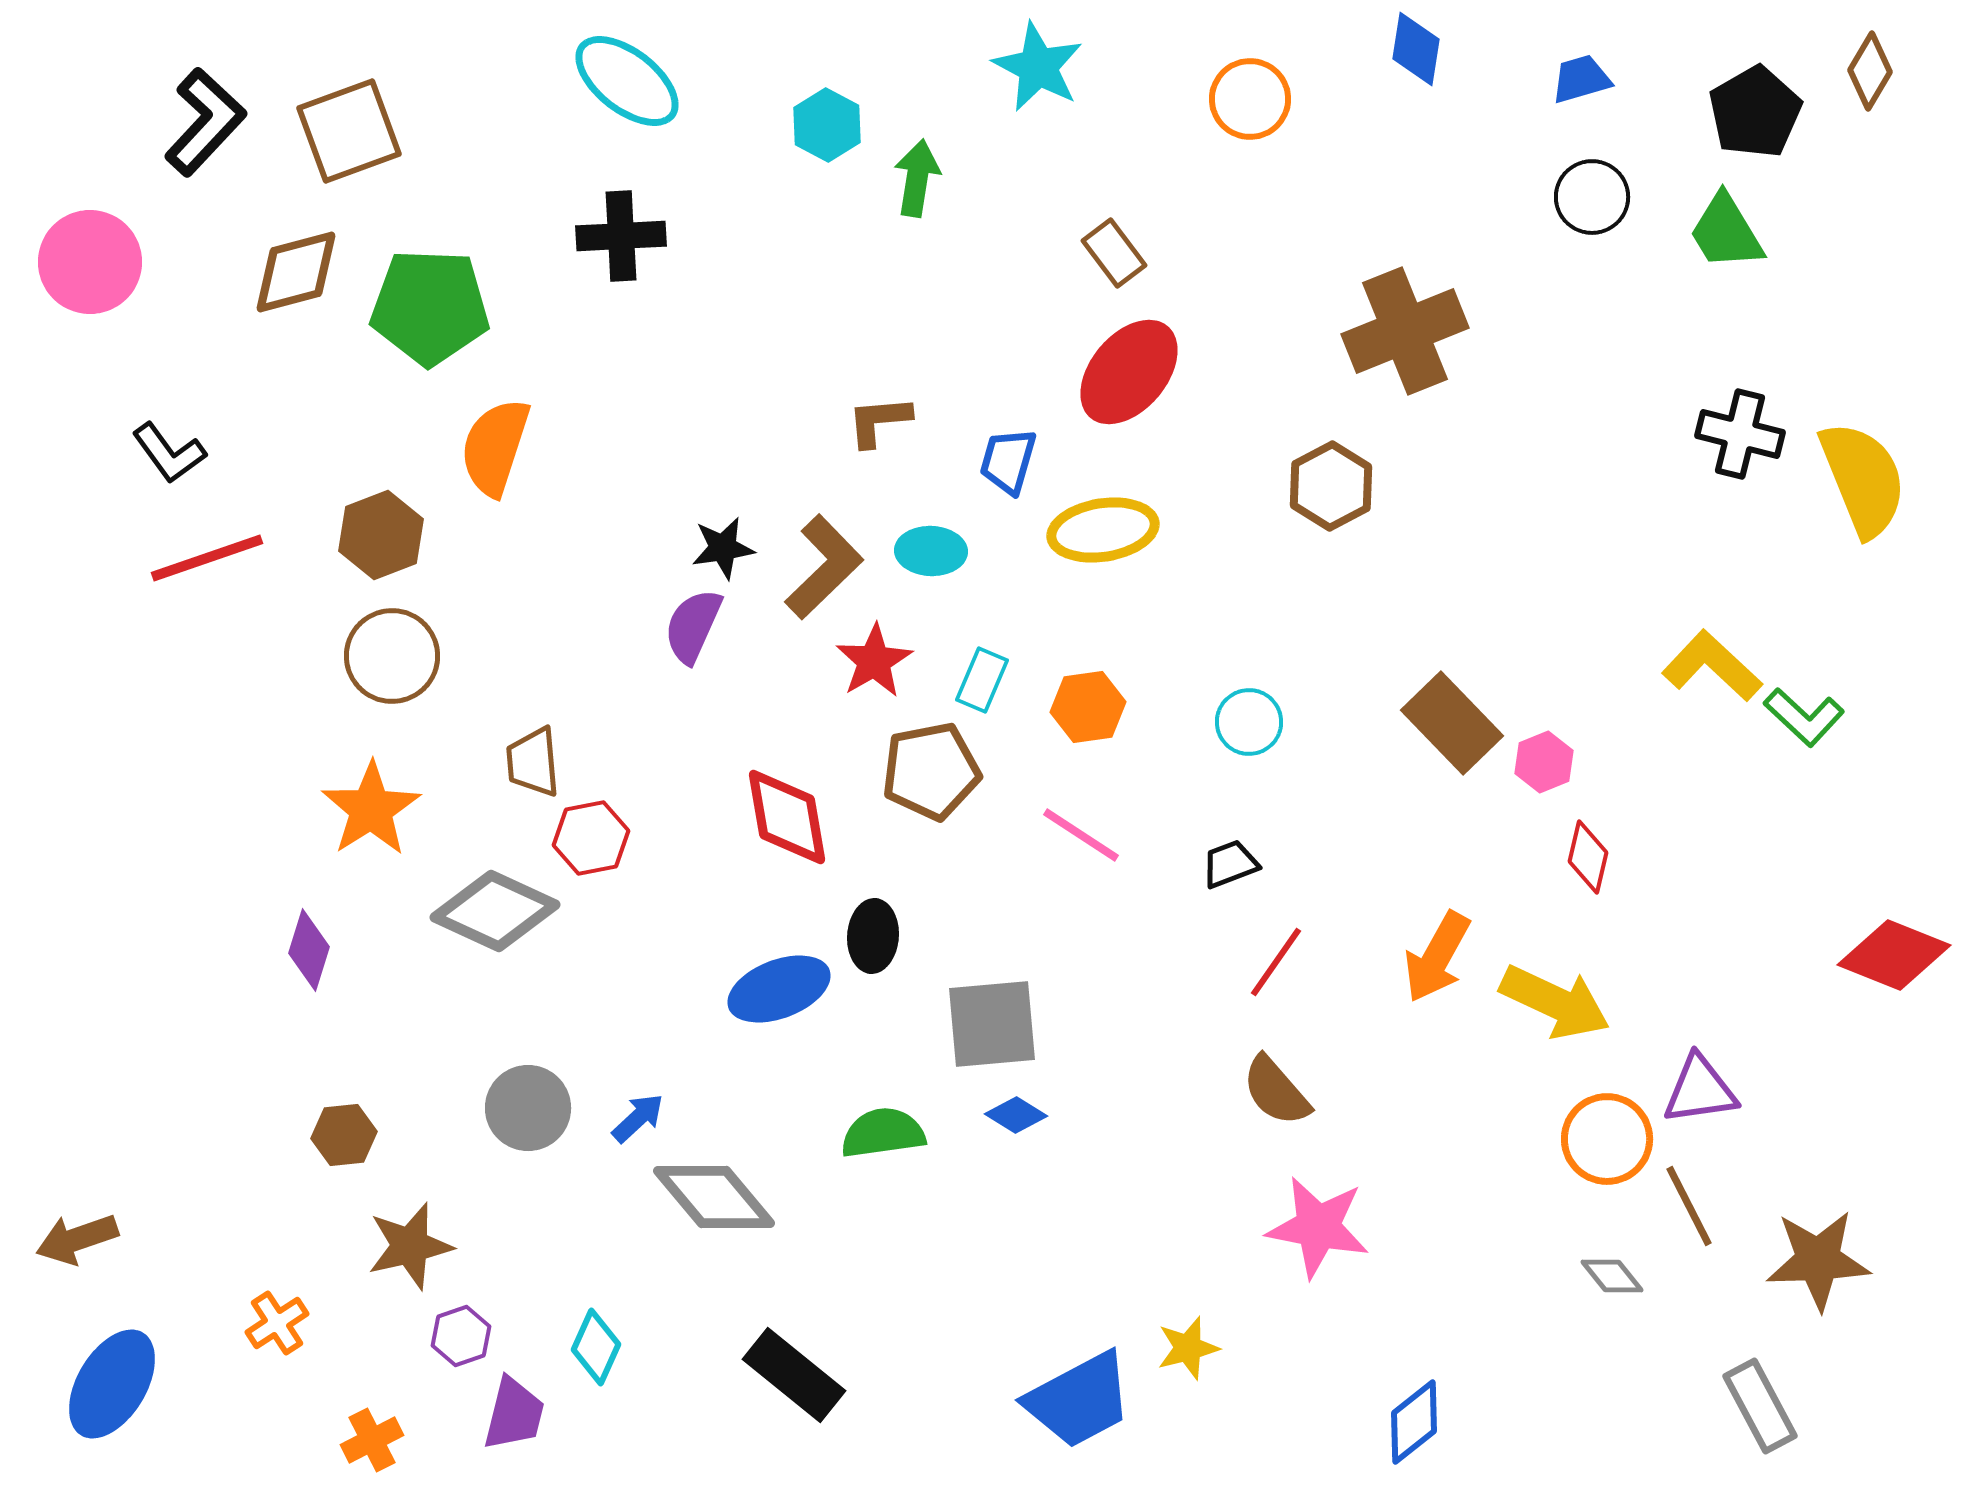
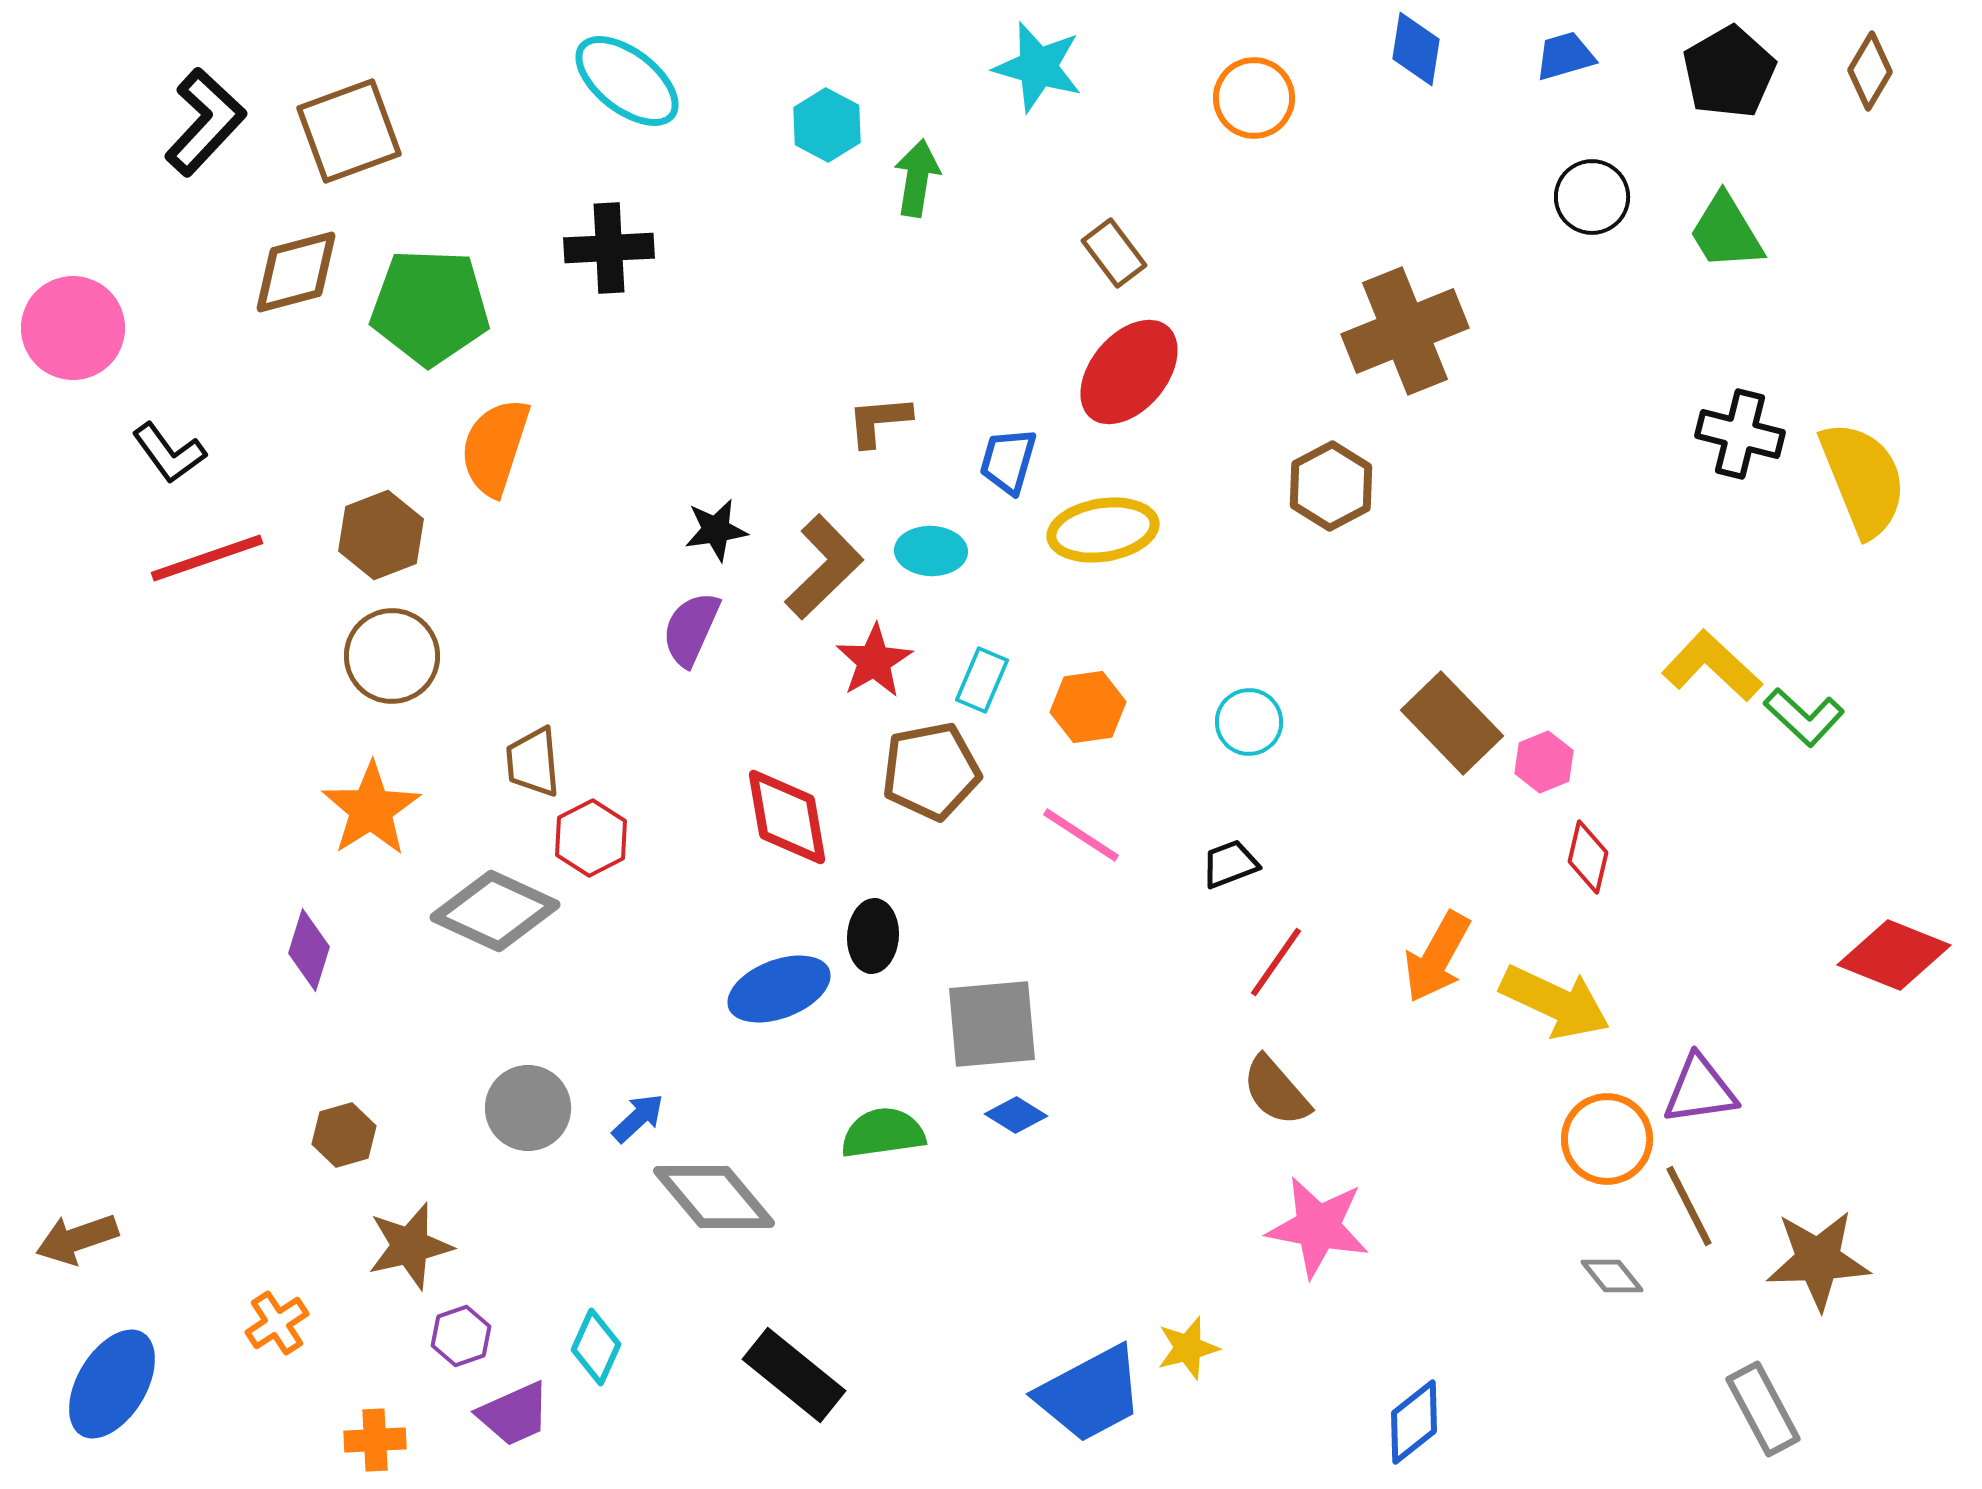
cyan star at (1038, 67): rotated 12 degrees counterclockwise
blue trapezoid at (1581, 79): moved 16 px left, 23 px up
orange circle at (1250, 99): moved 4 px right, 1 px up
black pentagon at (1755, 112): moved 26 px left, 40 px up
black cross at (621, 236): moved 12 px left, 12 px down
pink circle at (90, 262): moved 17 px left, 66 px down
black star at (723, 548): moved 7 px left, 18 px up
purple semicircle at (693, 626): moved 2 px left, 3 px down
red hexagon at (591, 838): rotated 16 degrees counterclockwise
brown hexagon at (344, 1135): rotated 10 degrees counterclockwise
blue trapezoid at (1079, 1400): moved 11 px right, 6 px up
gray rectangle at (1760, 1406): moved 3 px right, 3 px down
purple trapezoid at (514, 1414): rotated 52 degrees clockwise
orange cross at (372, 1440): moved 3 px right; rotated 24 degrees clockwise
